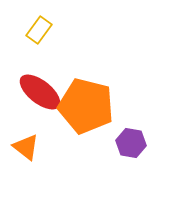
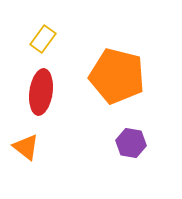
yellow rectangle: moved 4 px right, 9 px down
red ellipse: moved 1 px right; rotated 60 degrees clockwise
orange pentagon: moved 31 px right, 30 px up
